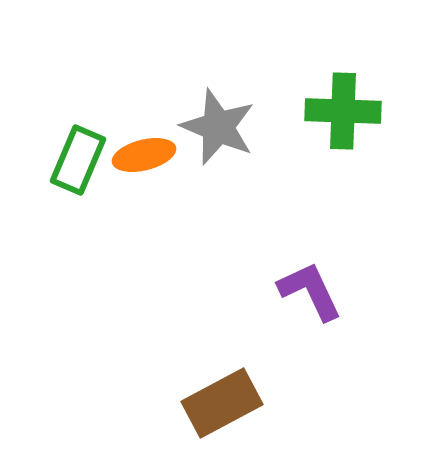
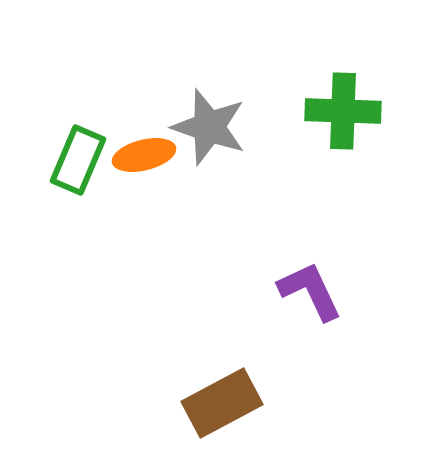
gray star: moved 9 px left; rotated 4 degrees counterclockwise
